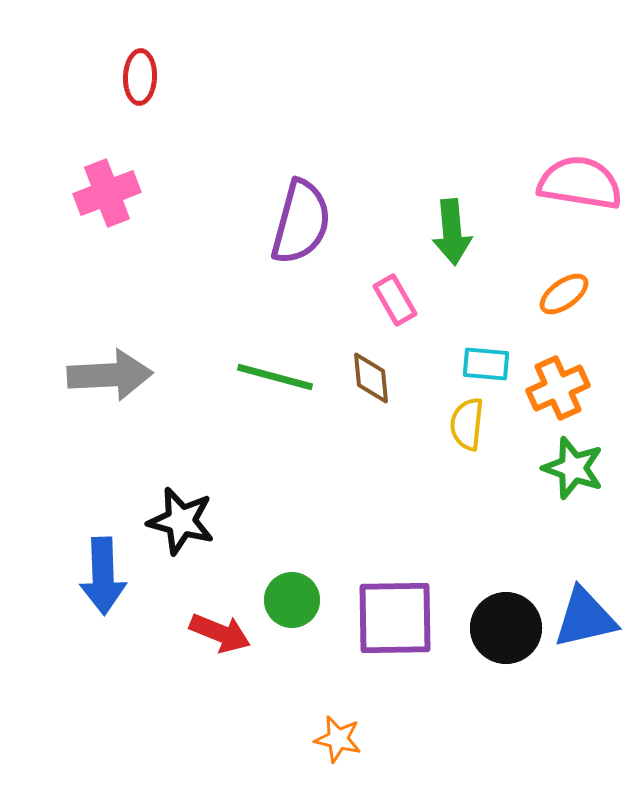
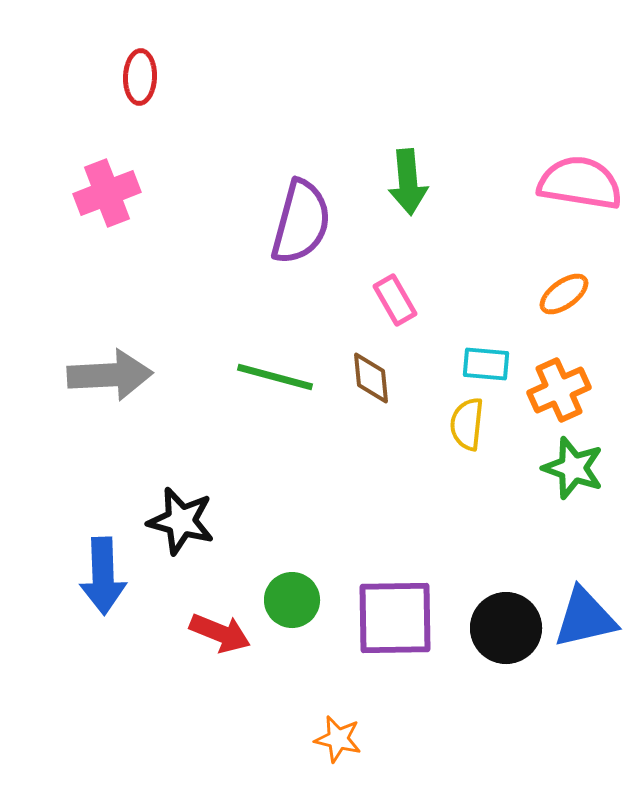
green arrow: moved 44 px left, 50 px up
orange cross: moved 1 px right, 2 px down
